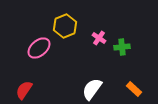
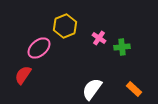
red semicircle: moved 1 px left, 15 px up
